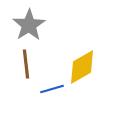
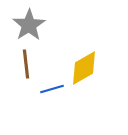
yellow diamond: moved 2 px right, 1 px down
